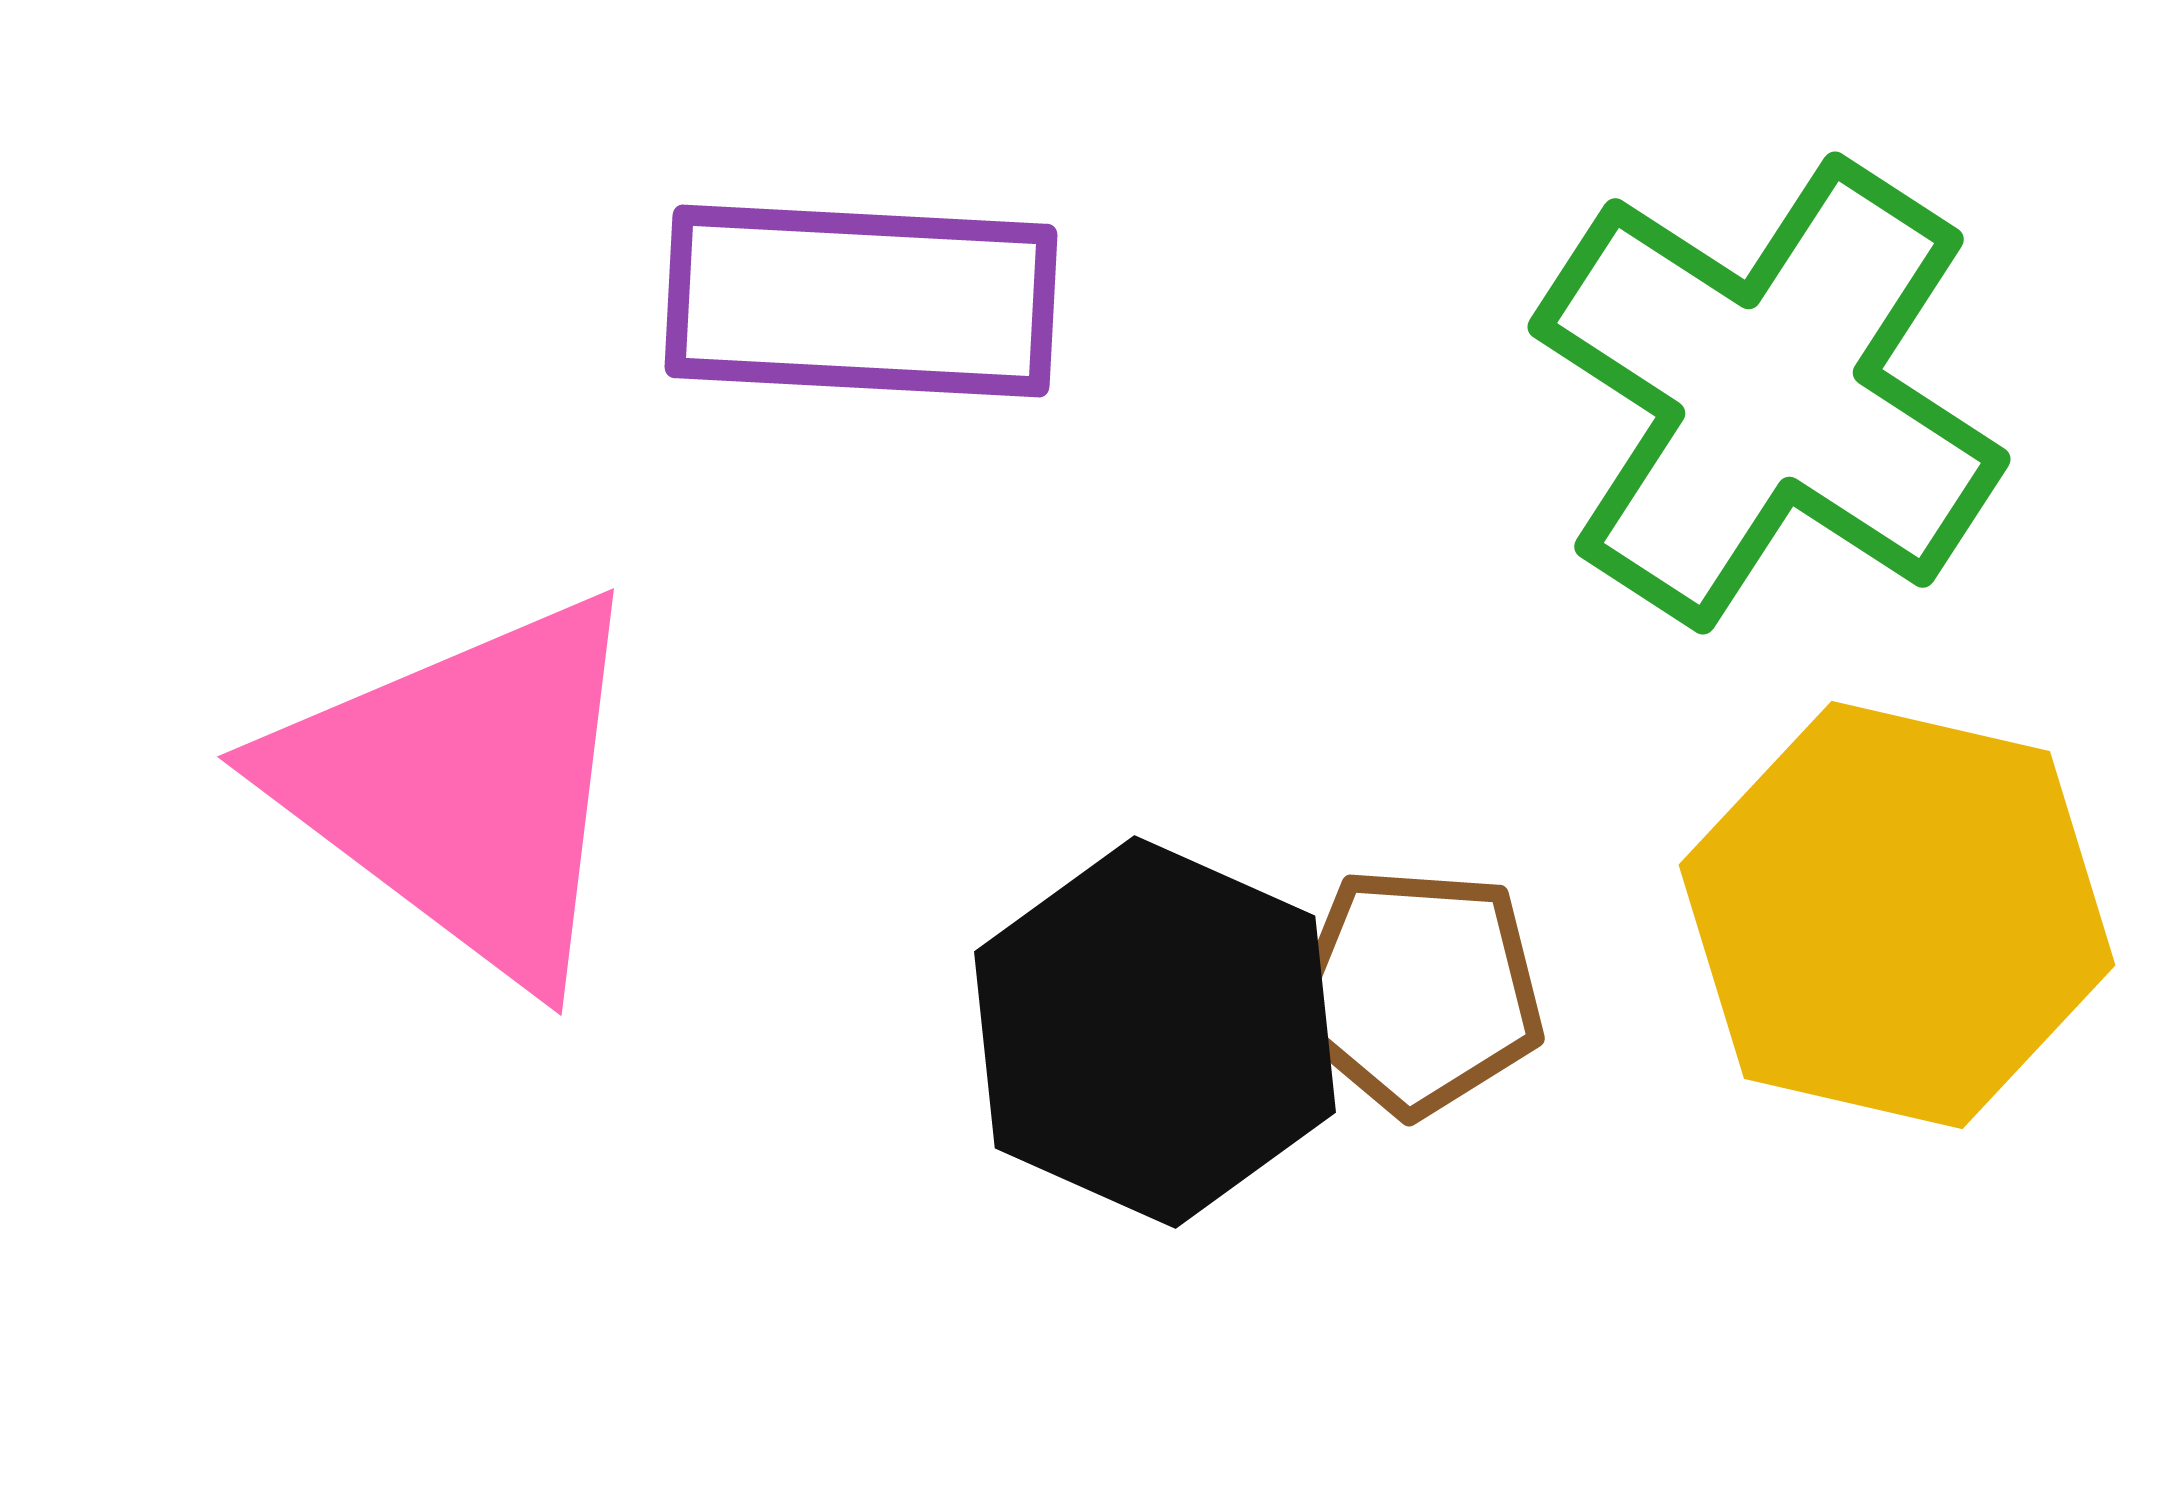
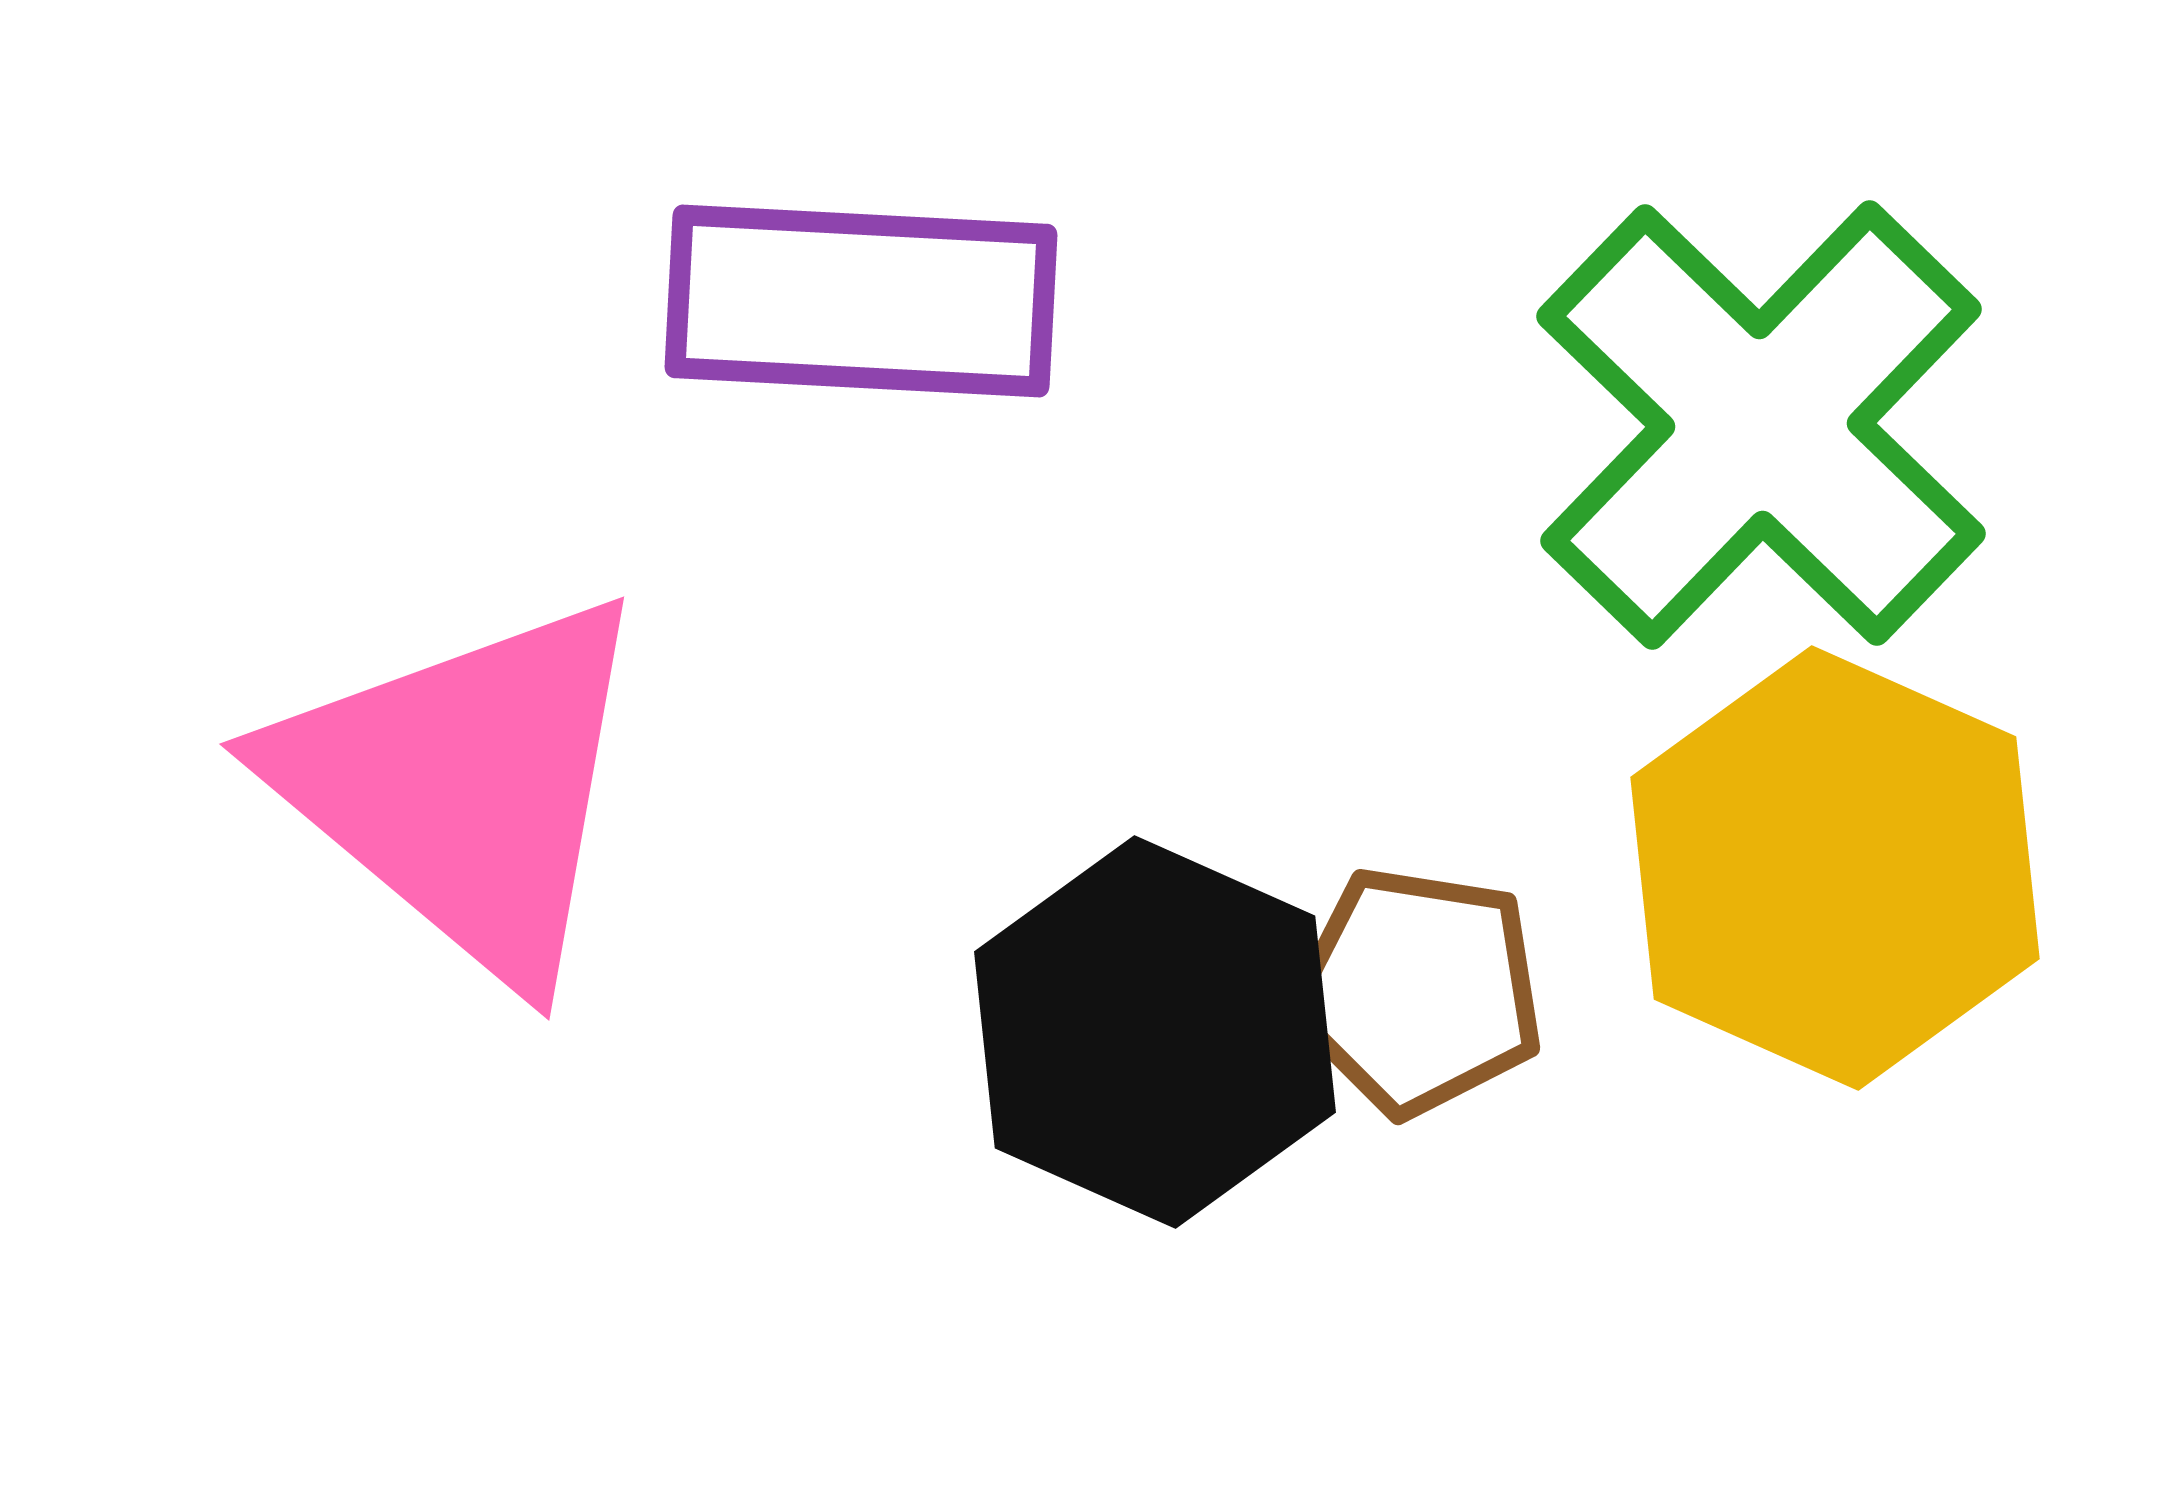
green cross: moved 8 px left, 32 px down; rotated 11 degrees clockwise
pink triangle: rotated 3 degrees clockwise
yellow hexagon: moved 62 px left, 47 px up; rotated 11 degrees clockwise
brown pentagon: rotated 5 degrees clockwise
